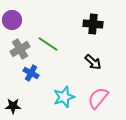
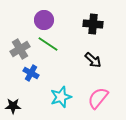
purple circle: moved 32 px right
black arrow: moved 2 px up
cyan star: moved 3 px left
